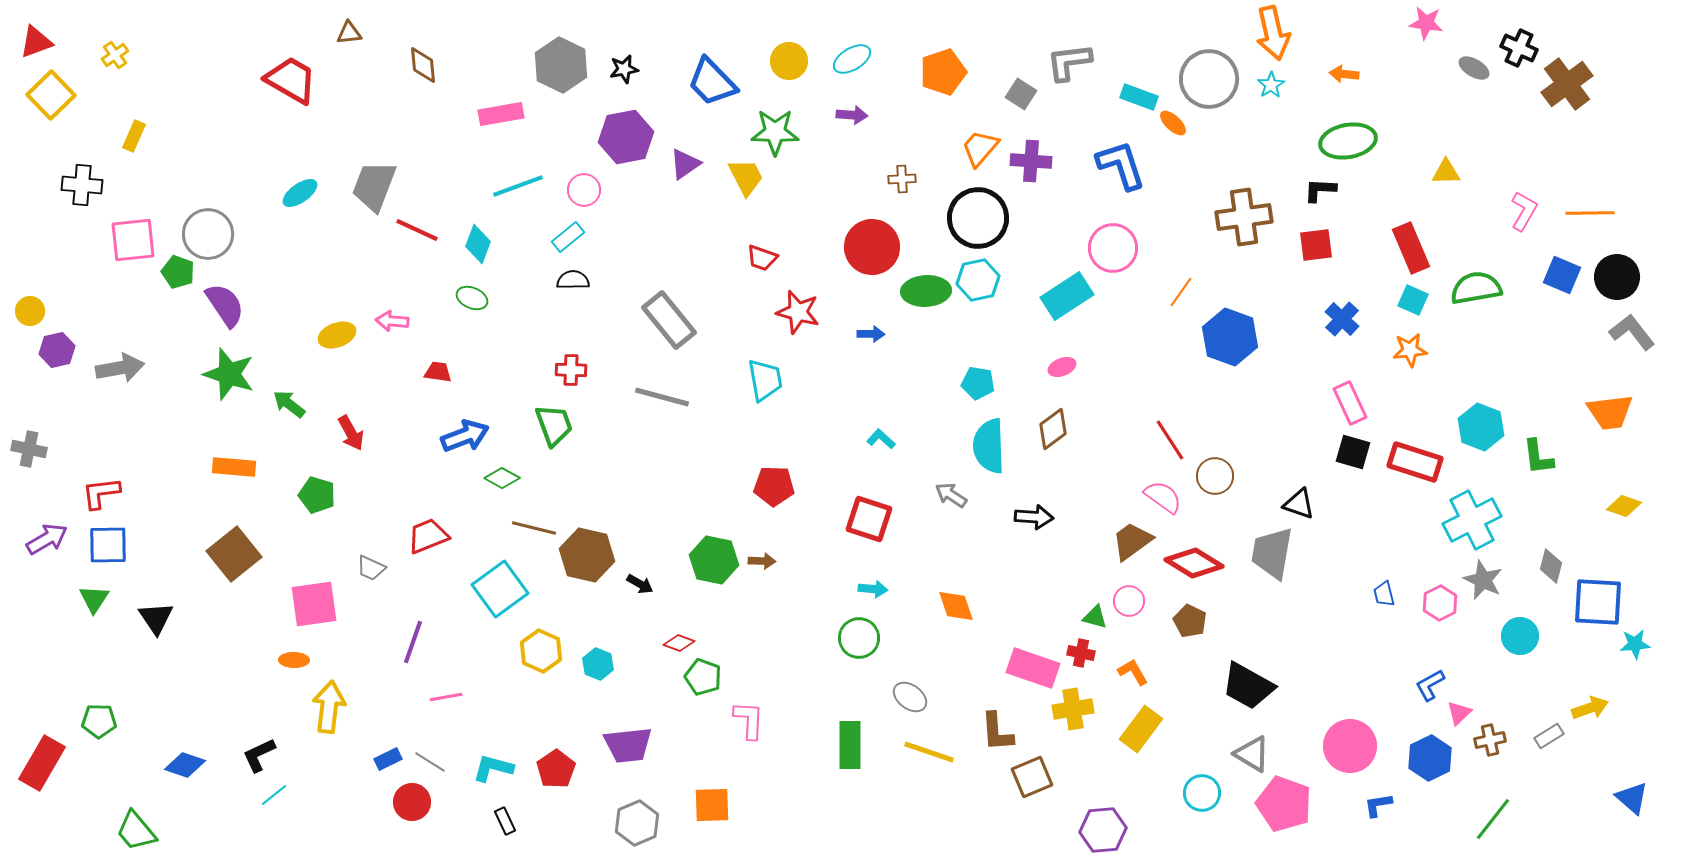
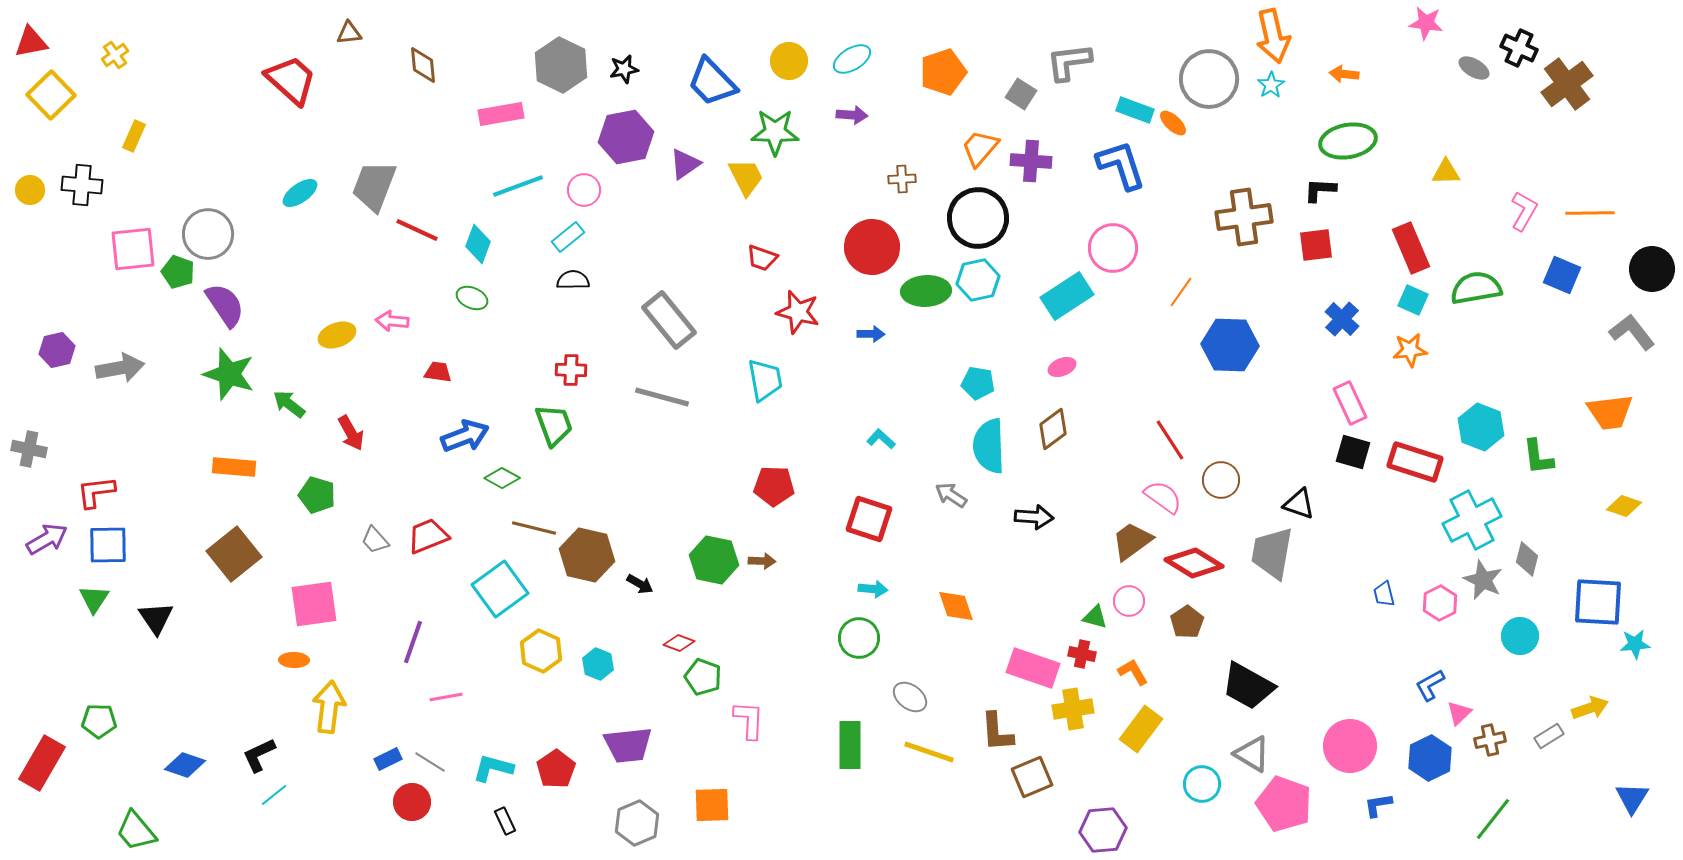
orange arrow at (1273, 33): moved 3 px down
red triangle at (36, 42): moved 5 px left; rotated 9 degrees clockwise
red trapezoid at (291, 80): rotated 12 degrees clockwise
cyan rectangle at (1139, 97): moved 4 px left, 13 px down
pink square at (133, 240): moved 9 px down
black circle at (1617, 277): moved 35 px right, 8 px up
yellow circle at (30, 311): moved 121 px up
blue hexagon at (1230, 337): moved 8 px down; rotated 18 degrees counterclockwise
brown circle at (1215, 476): moved 6 px right, 4 px down
red L-shape at (101, 493): moved 5 px left, 1 px up
gray diamond at (1551, 566): moved 24 px left, 7 px up
gray trapezoid at (371, 568): moved 4 px right, 28 px up; rotated 24 degrees clockwise
brown pentagon at (1190, 621): moved 3 px left, 1 px down; rotated 12 degrees clockwise
red cross at (1081, 653): moved 1 px right, 1 px down
cyan circle at (1202, 793): moved 9 px up
blue triangle at (1632, 798): rotated 21 degrees clockwise
